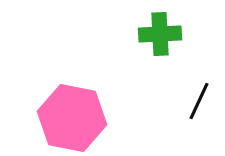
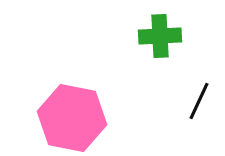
green cross: moved 2 px down
